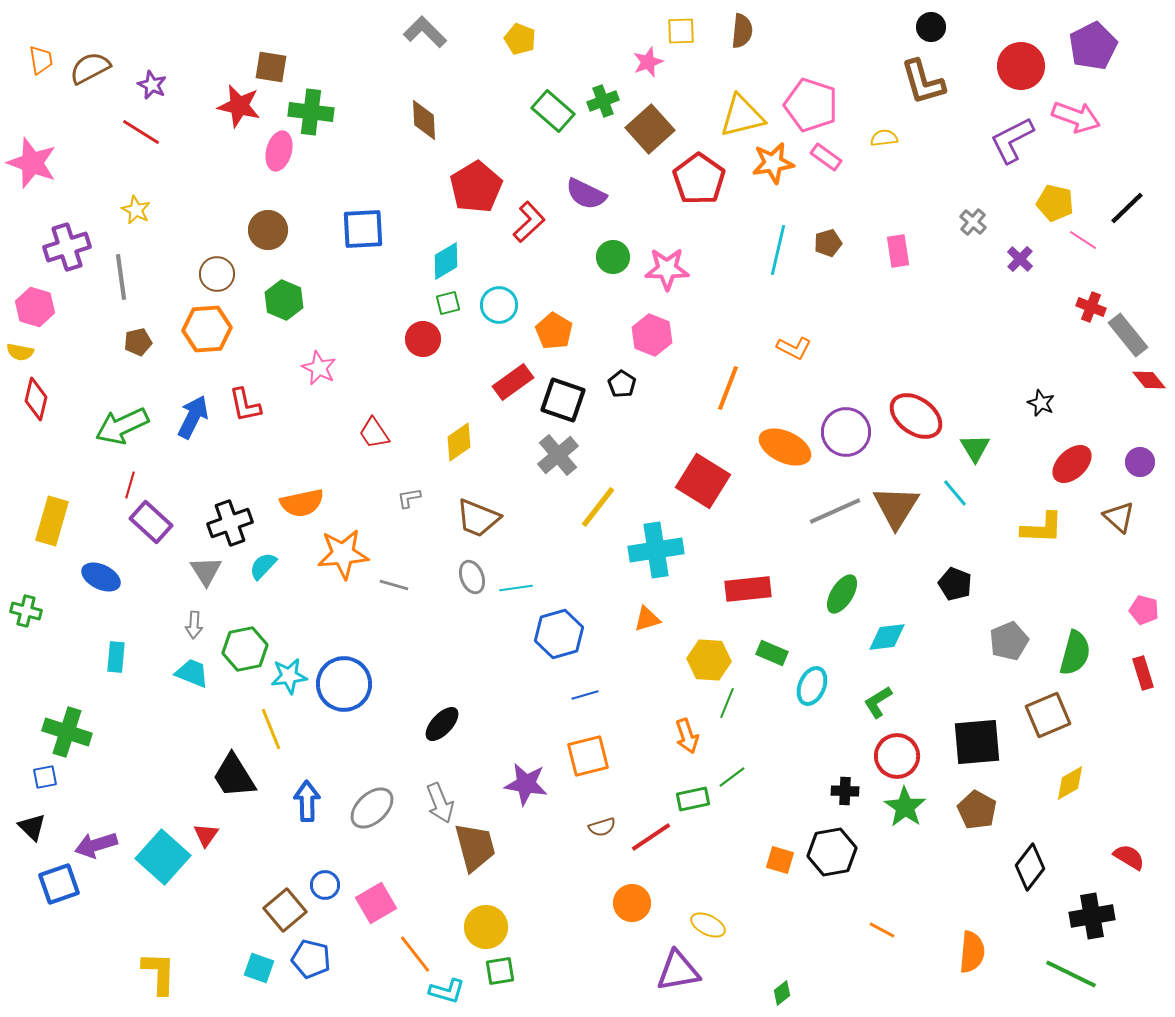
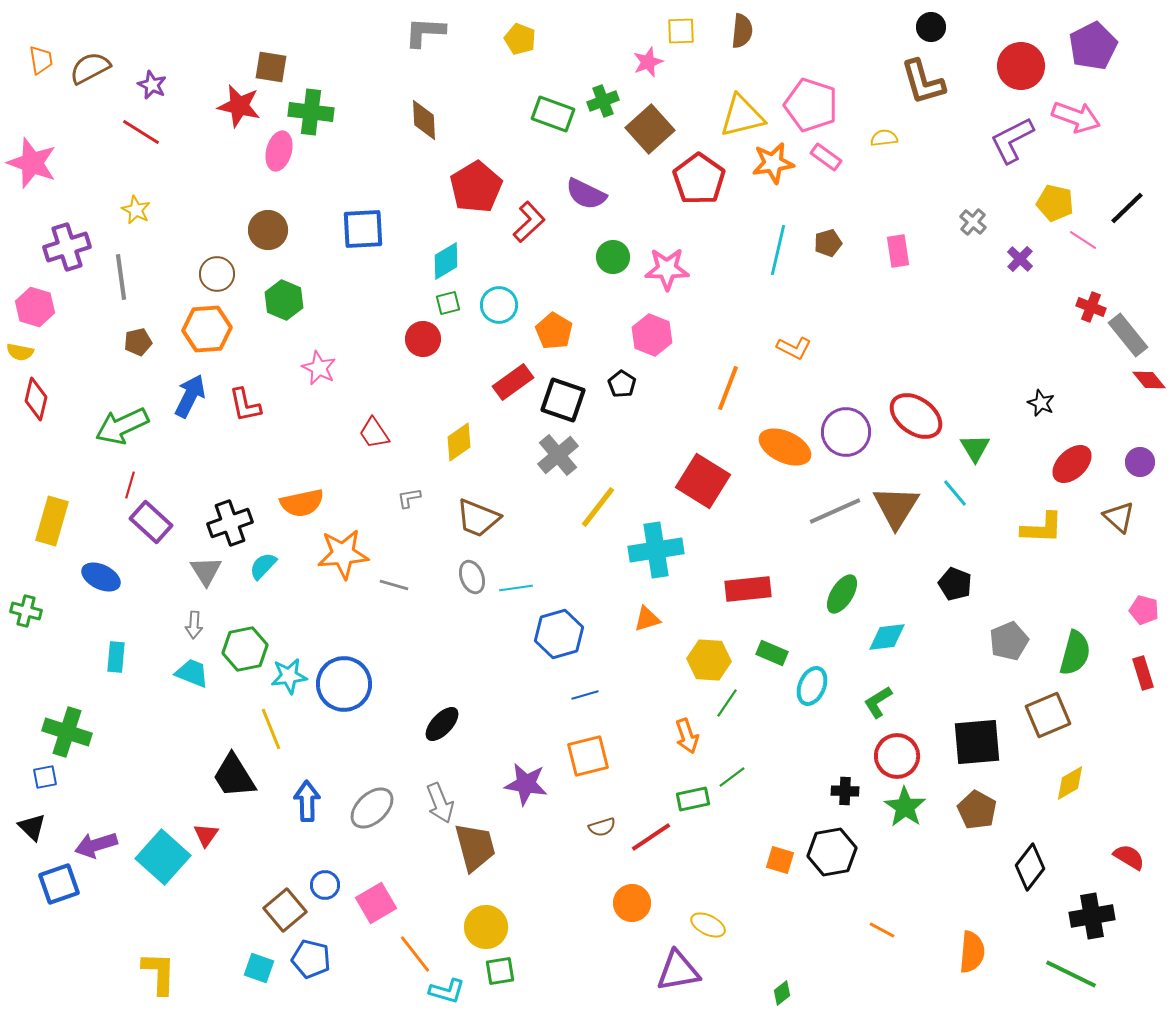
gray L-shape at (425, 32): rotated 42 degrees counterclockwise
green rectangle at (553, 111): moved 3 px down; rotated 21 degrees counterclockwise
blue arrow at (193, 417): moved 3 px left, 21 px up
green line at (727, 703): rotated 12 degrees clockwise
